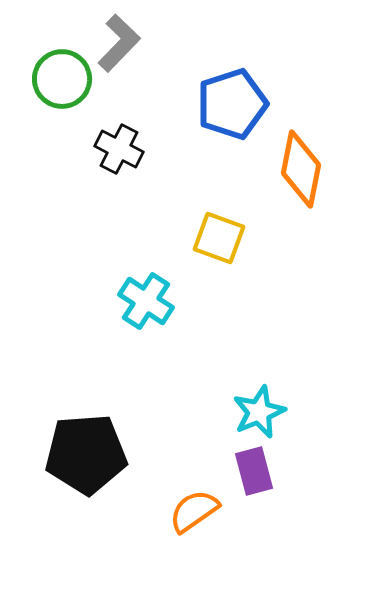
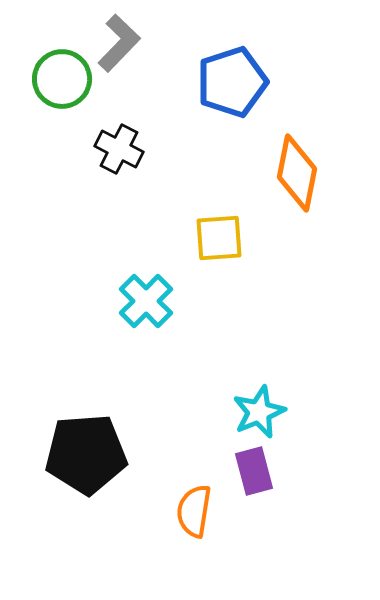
blue pentagon: moved 22 px up
orange diamond: moved 4 px left, 4 px down
yellow square: rotated 24 degrees counterclockwise
cyan cross: rotated 12 degrees clockwise
orange semicircle: rotated 46 degrees counterclockwise
